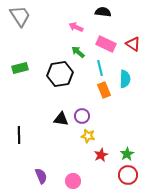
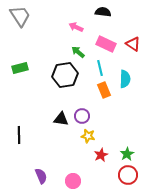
black hexagon: moved 5 px right, 1 px down
